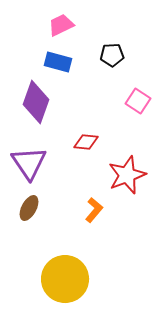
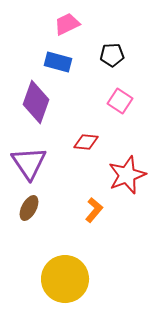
pink trapezoid: moved 6 px right, 1 px up
pink square: moved 18 px left
